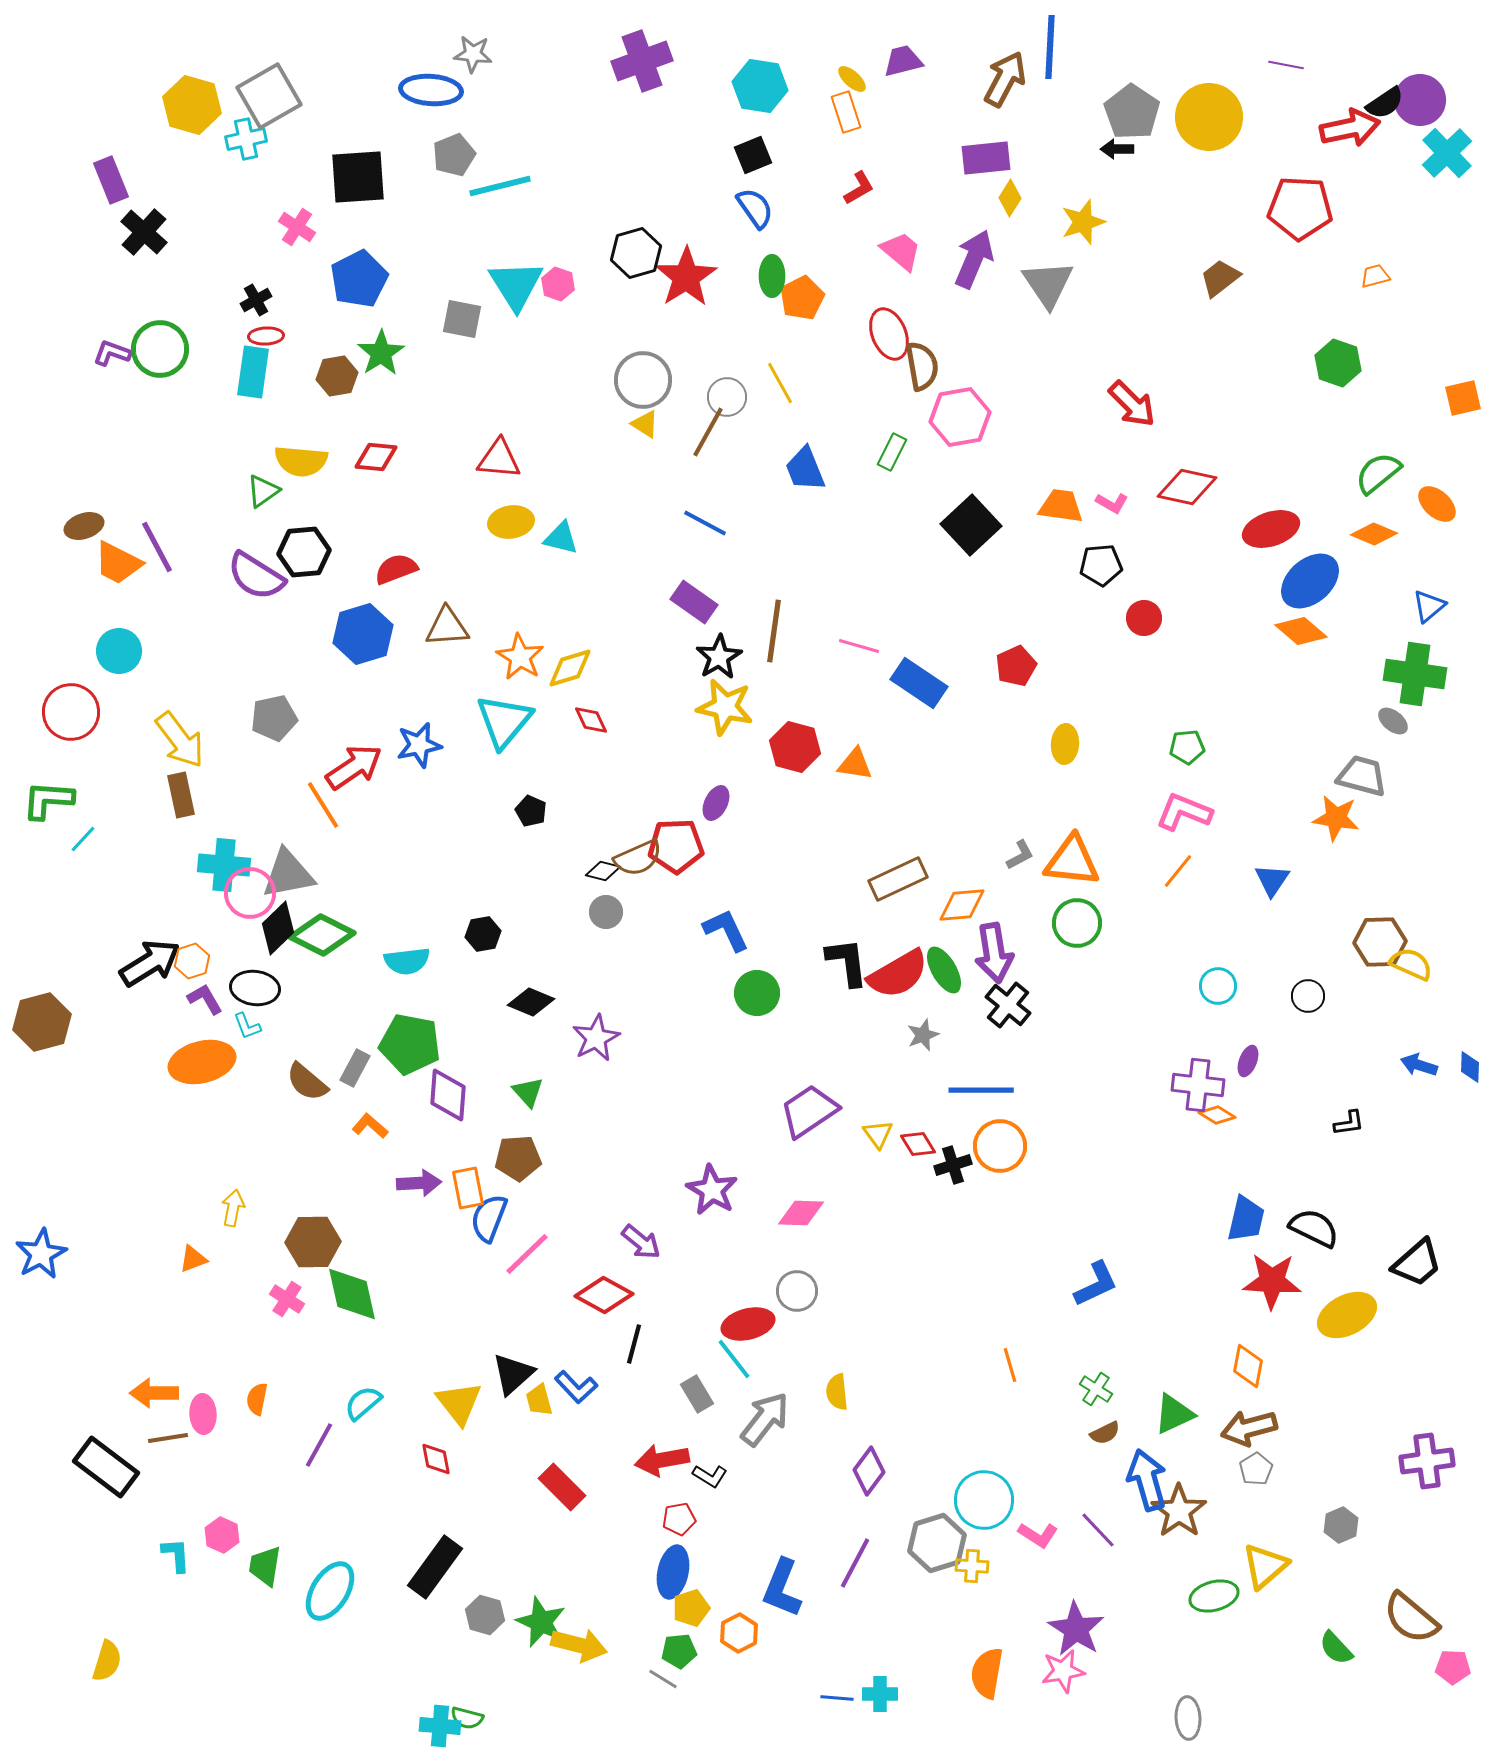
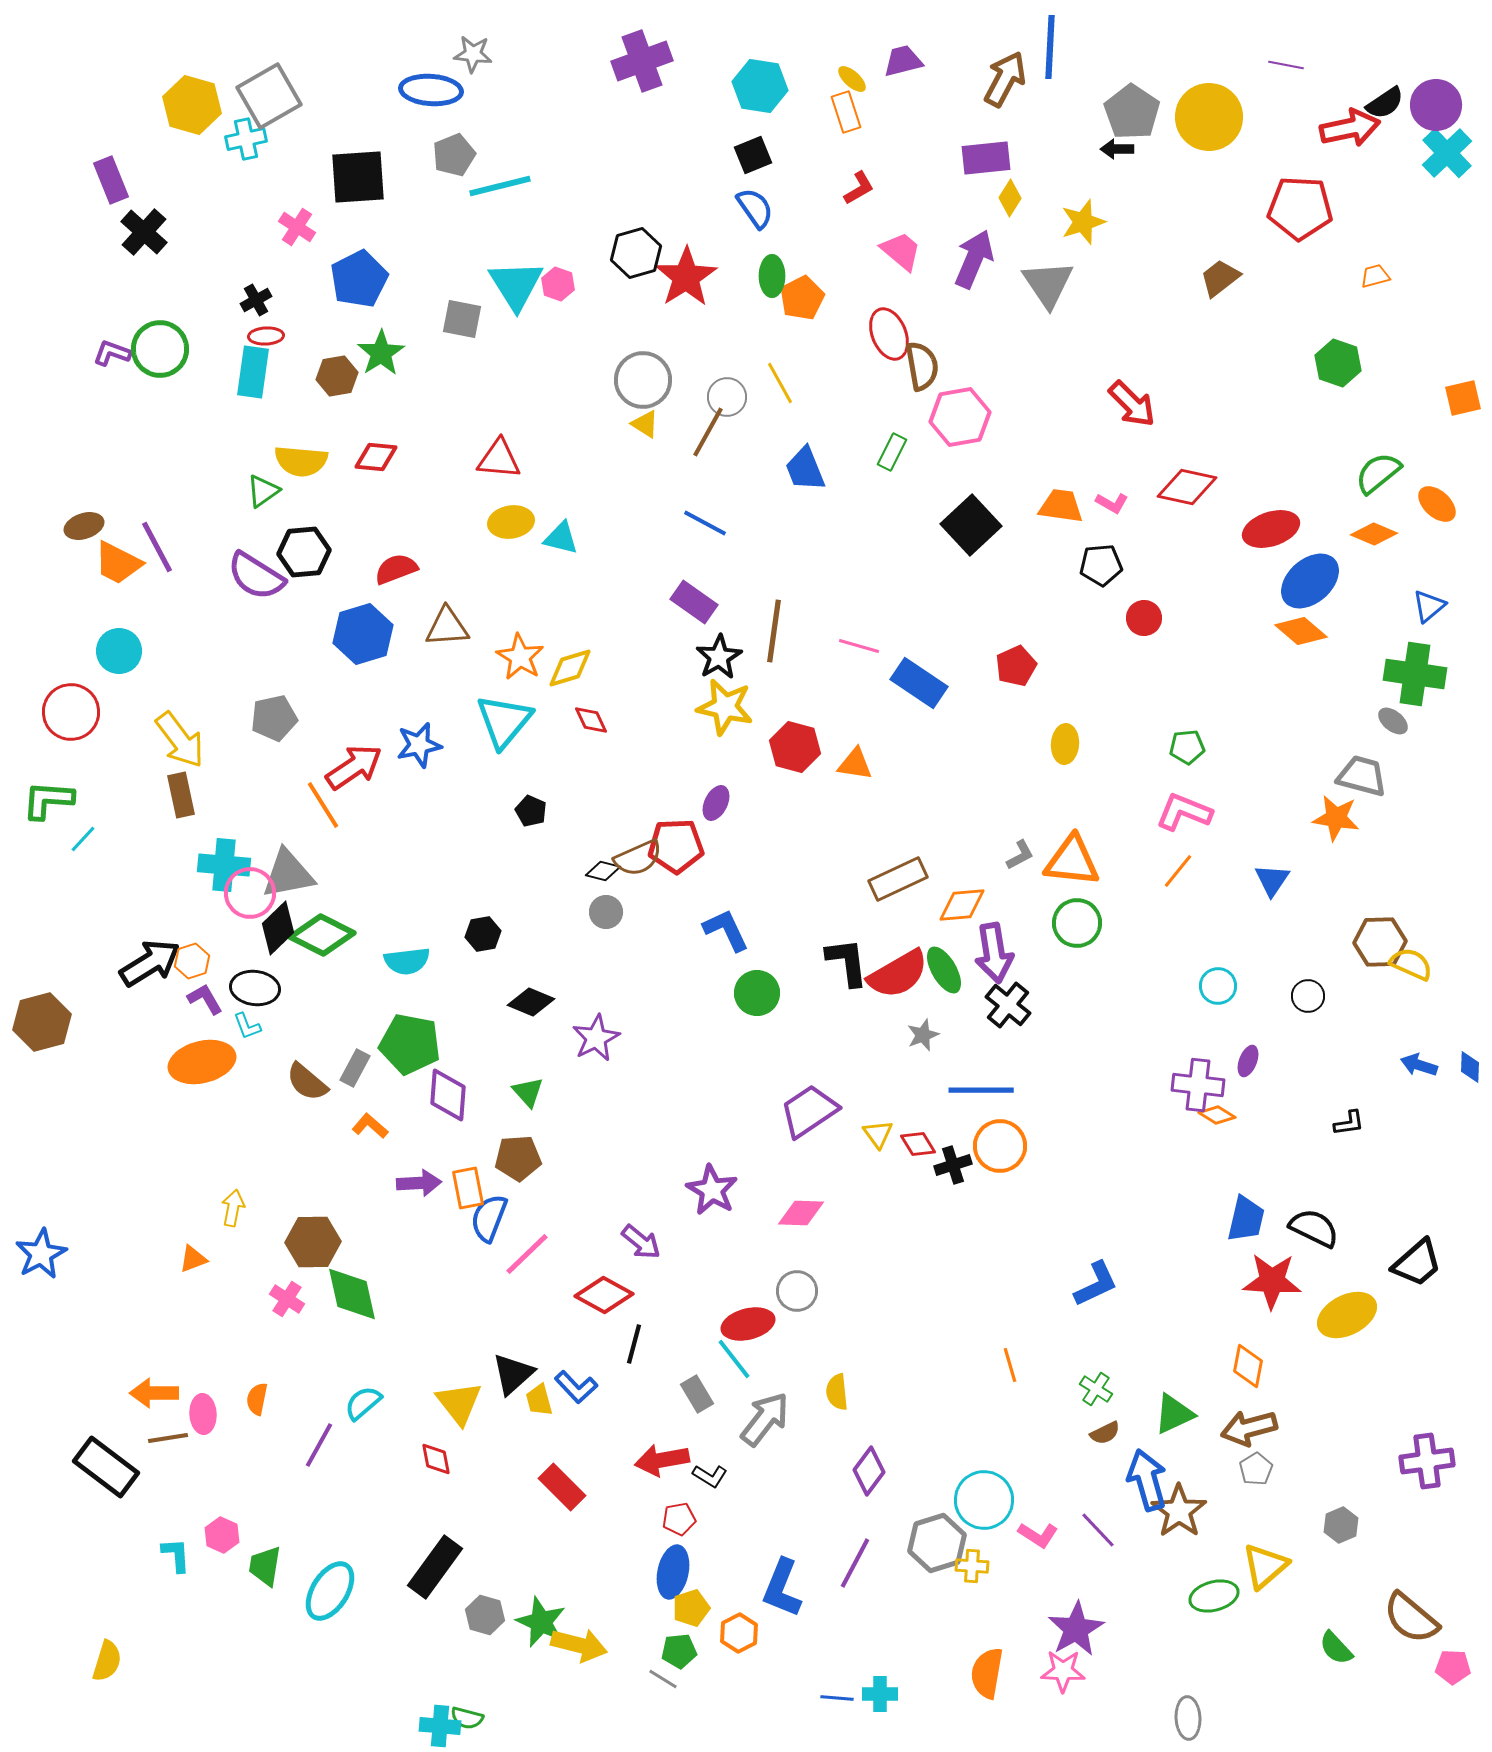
purple circle at (1420, 100): moved 16 px right, 5 px down
purple star at (1076, 1629): rotated 10 degrees clockwise
pink star at (1063, 1671): rotated 12 degrees clockwise
